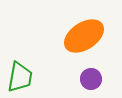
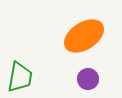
purple circle: moved 3 px left
